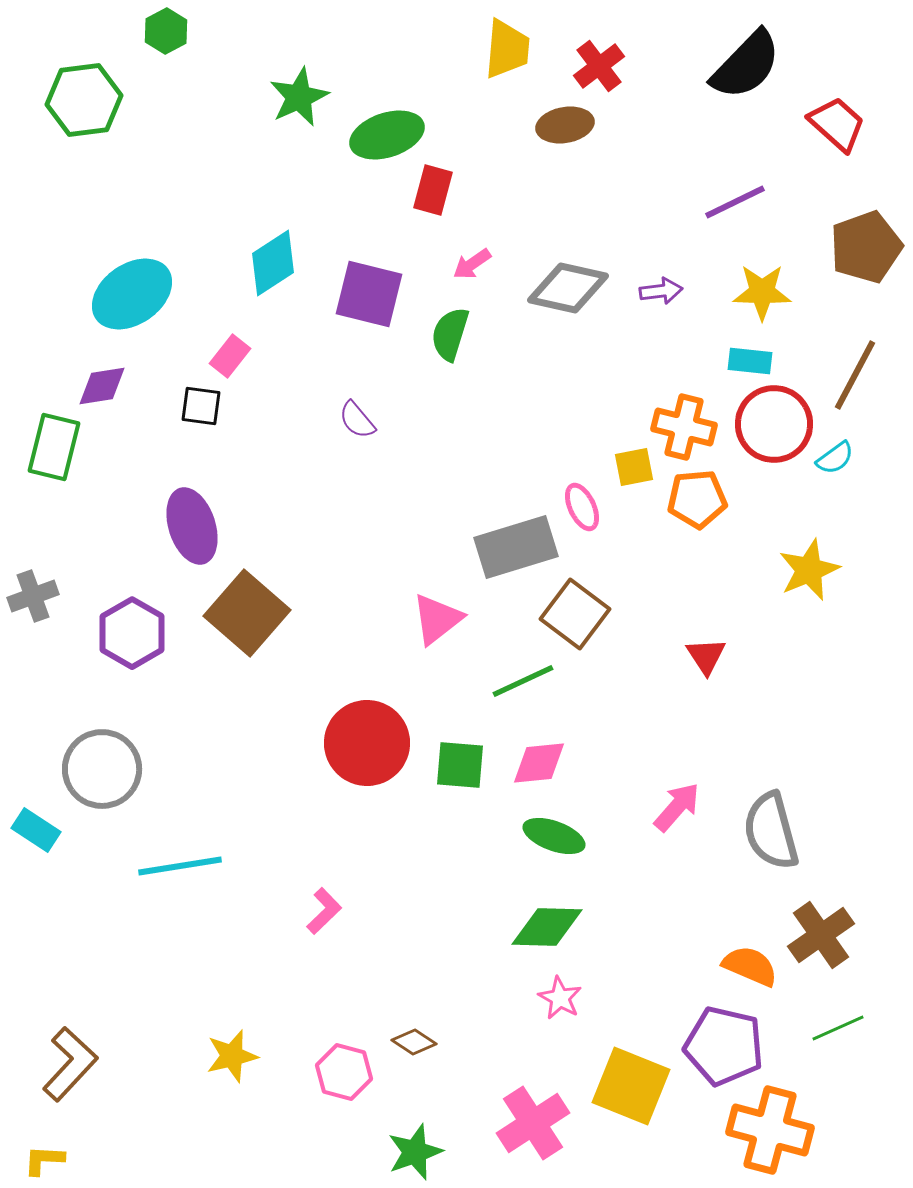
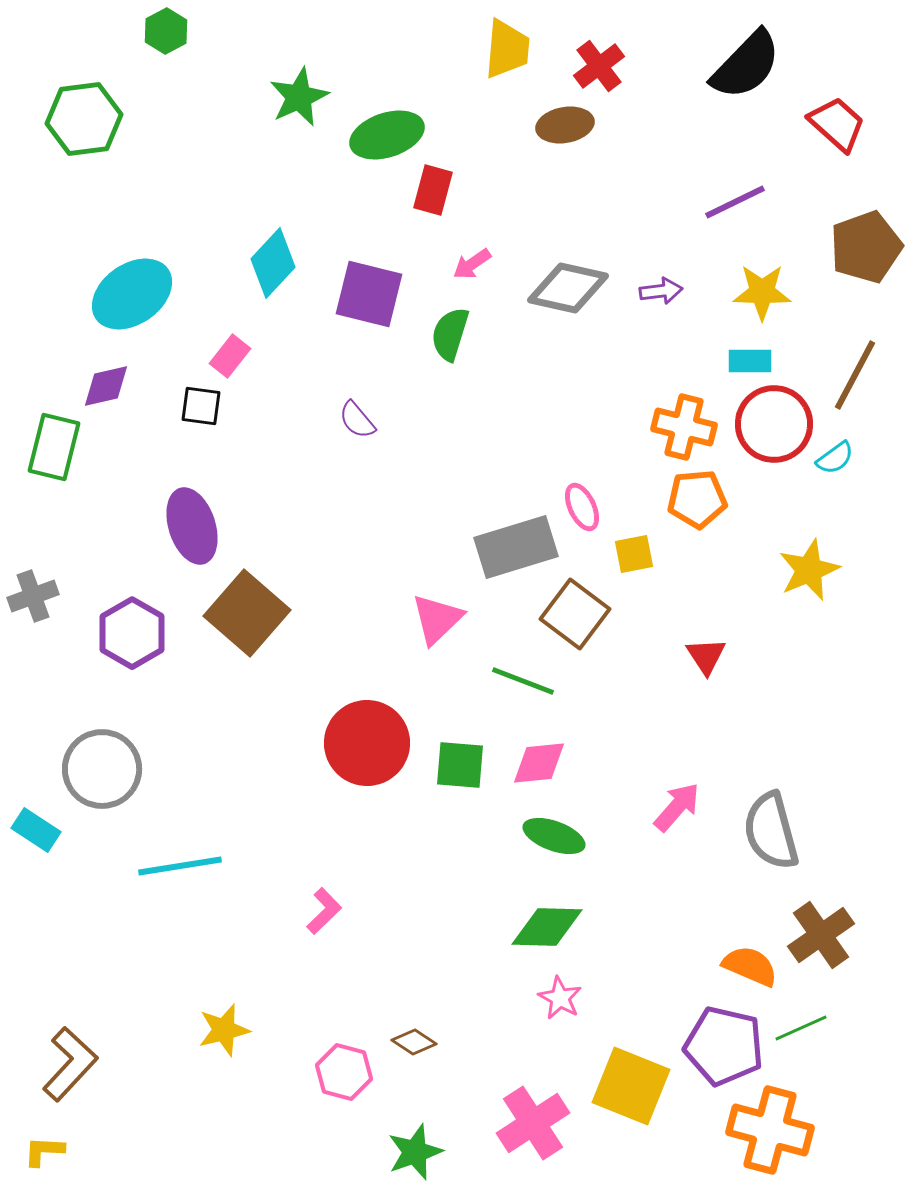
green hexagon at (84, 100): moved 19 px down
cyan diamond at (273, 263): rotated 14 degrees counterclockwise
cyan rectangle at (750, 361): rotated 6 degrees counterclockwise
purple diamond at (102, 386): moved 4 px right; rotated 4 degrees counterclockwise
yellow square at (634, 467): moved 87 px down
pink triangle at (437, 619): rotated 6 degrees counterclockwise
green line at (523, 681): rotated 46 degrees clockwise
green line at (838, 1028): moved 37 px left
yellow star at (232, 1056): moved 8 px left, 26 px up
yellow L-shape at (44, 1160): moved 9 px up
